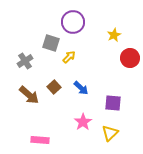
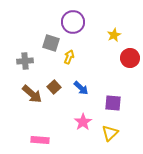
yellow arrow: rotated 24 degrees counterclockwise
gray cross: rotated 28 degrees clockwise
brown arrow: moved 3 px right, 1 px up
